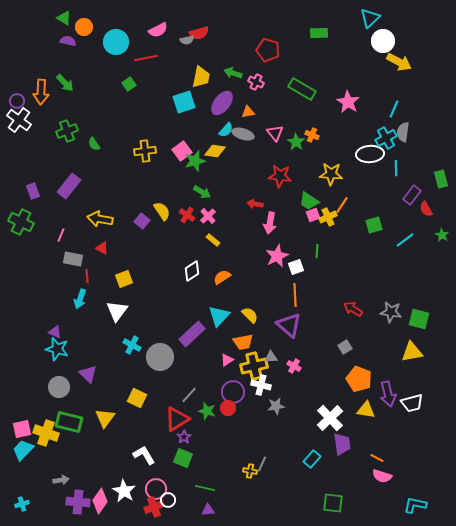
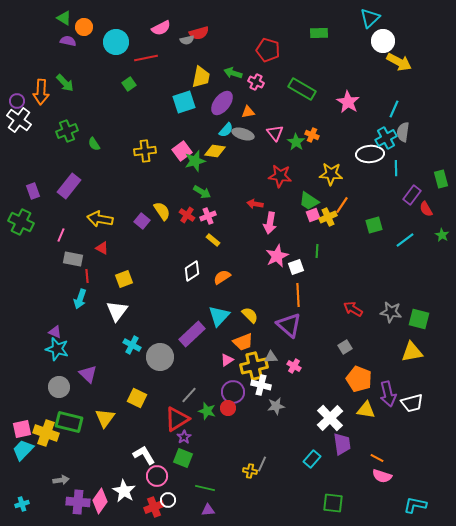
pink semicircle at (158, 30): moved 3 px right, 2 px up
pink cross at (208, 216): rotated 21 degrees clockwise
orange line at (295, 295): moved 3 px right
orange trapezoid at (243, 342): rotated 10 degrees counterclockwise
pink circle at (156, 489): moved 1 px right, 13 px up
